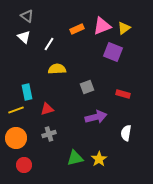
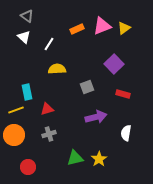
purple square: moved 1 px right, 12 px down; rotated 24 degrees clockwise
orange circle: moved 2 px left, 3 px up
red circle: moved 4 px right, 2 px down
